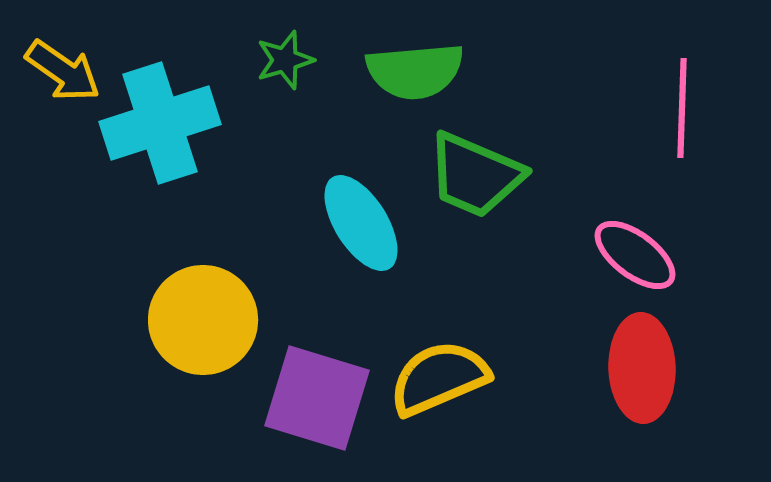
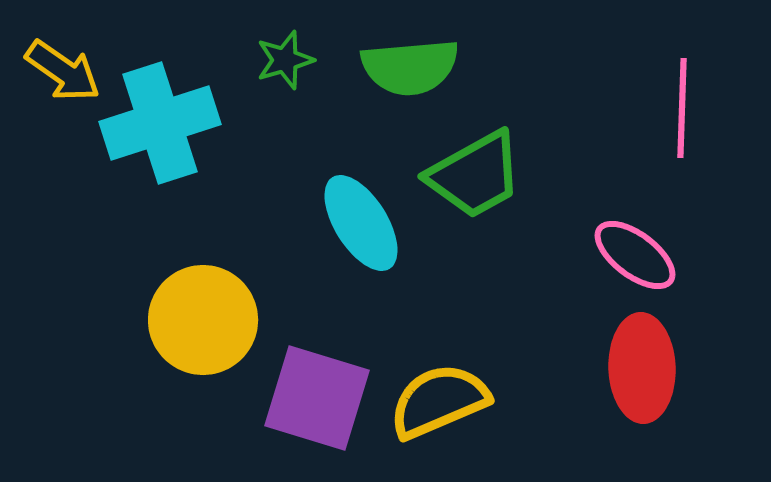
green semicircle: moved 5 px left, 4 px up
green trapezoid: rotated 52 degrees counterclockwise
yellow semicircle: moved 23 px down
